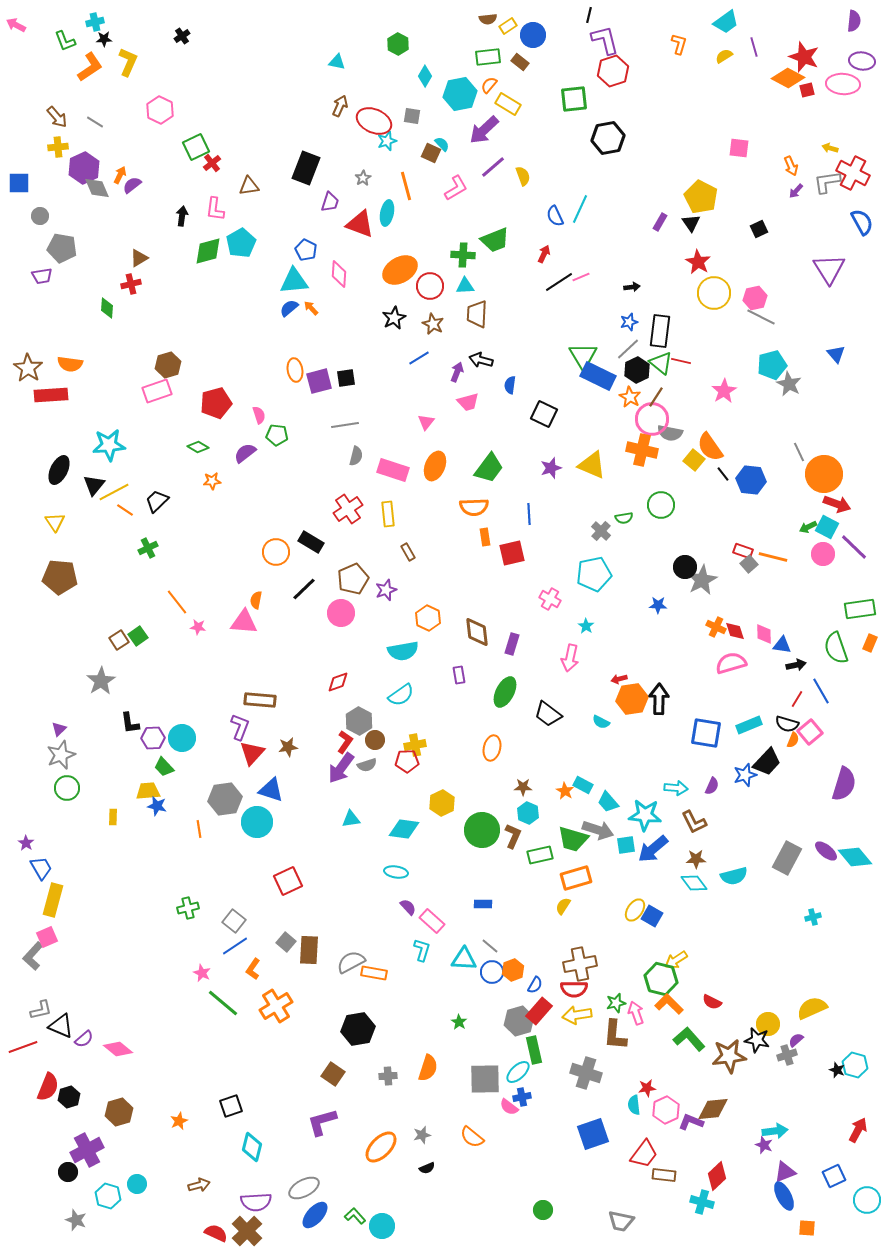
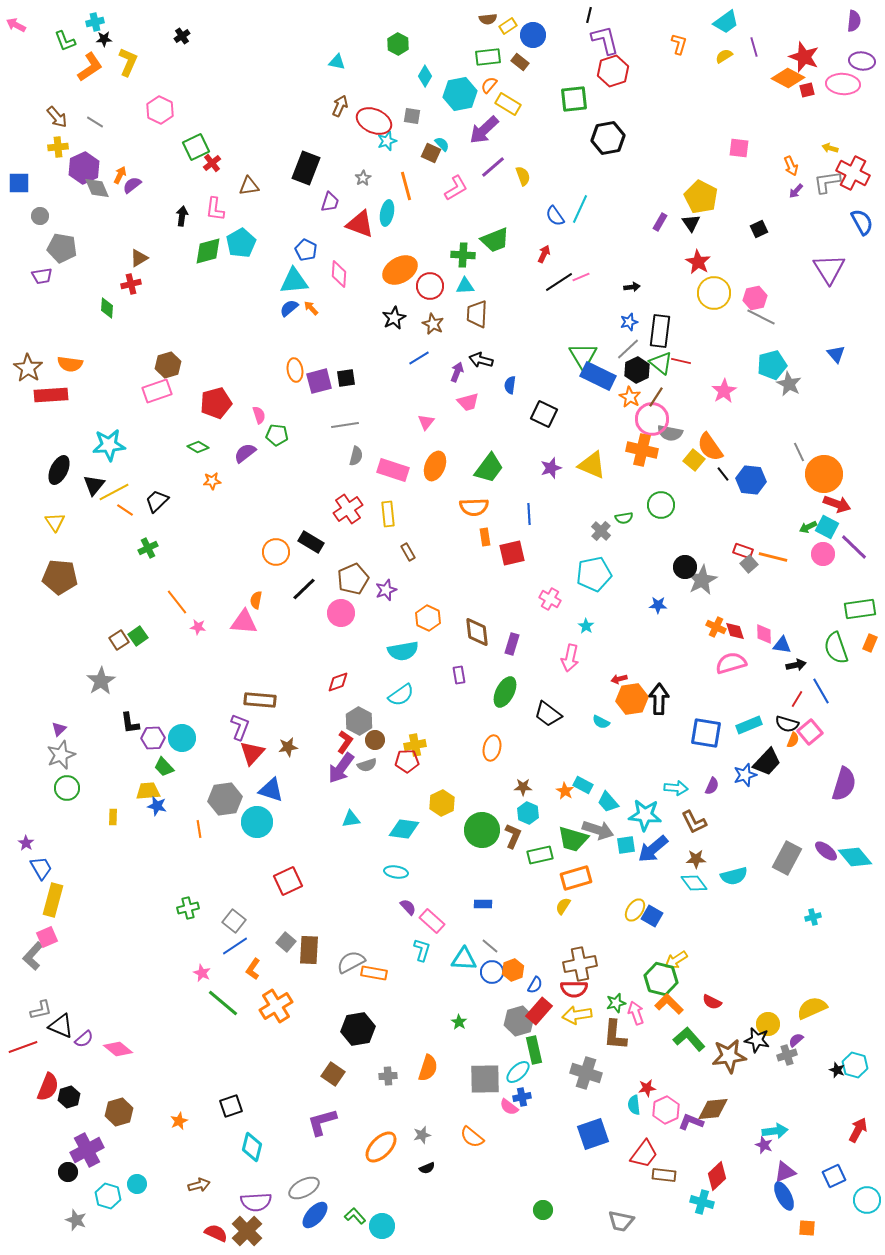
blue semicircle at (555, 216): rotated 10 degrees counterclockwise
